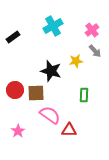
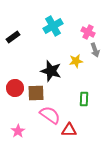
pink cross: moved 4 px left, 2 px down; rotated 24 degrees counterclockwise
gray arrow: moved 1 px up; rotated 24 degrees clockwise
red circle: moved 2 px up
green rectangle: moved 4 px down
